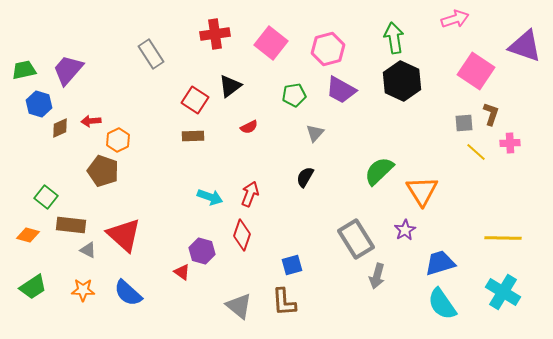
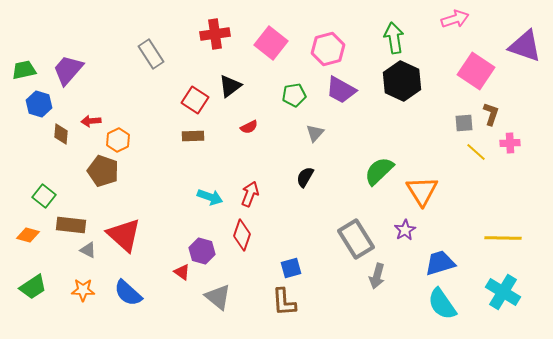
brown diamond at (60, 128): moved 1 px right, 6 px down; rotated 60 degrees counterclockwise
green square at (46, 197): moved 2 px left, 1 px up
blue square at (292, 265): moved 1 px left, 3 px down
gray triangle at (239, 306): moved 21 px left, 9 px up
